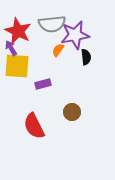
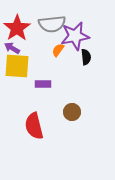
red star: moved 1 px left, 3 px up; rotated 12 degrees clockwise
purple star: moved 1 px down
purple arrow: moved 1 px right; rotated 28 degrees counterclockwise
purple rectangle: rotated 14 degrees clockwise
red semicircle: rotated 12 degrees clockwise
